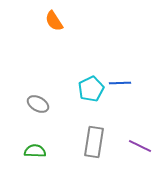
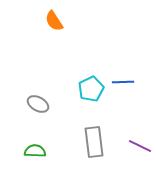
blue line: moved 3 px right, 1 px up
gray rectangle: rotated 16 degrees counterclockwise
